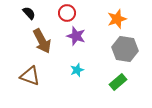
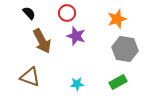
cyan star: moved 14 px down; rotated 16 degrees clockwise
brown triangle: moved 1 px down
green rectangle: rotated 12 degrees clockwise
